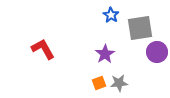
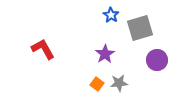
gray square: rotated 8 degrees counterclockwise
purple circle: moved 8 px down
orange square: moved 2 px left, 1 px down; rotated 32 degrees counterclockwise
